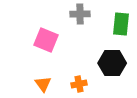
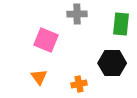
gray cross: moved 3 px left
orange triangle: moved 4 px left, 7 px up
